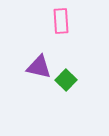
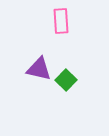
purple triangle: moved 2 px down
